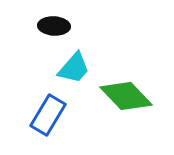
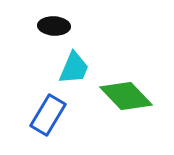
cyan trapezoid: rotated 18 degrees counterclockwise
